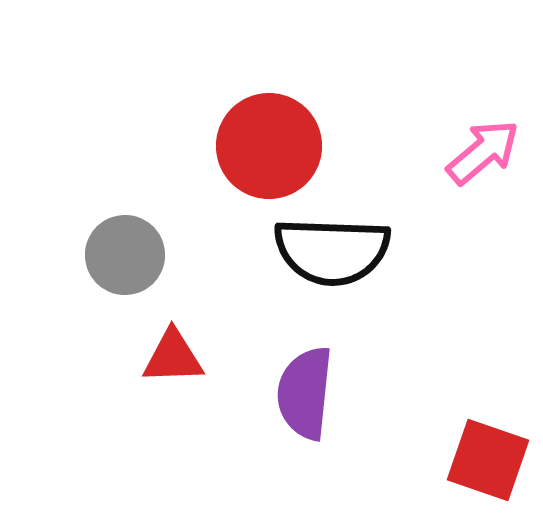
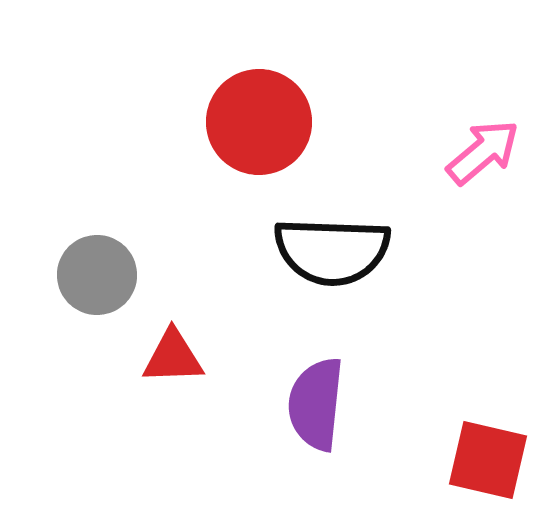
red circle: moved 10 px left, 24 px up
gray circle: moved 28 px left, 20 px down
purple semicircle: moved 11 px right, 11 px down
red square: rotated 6 degrees counterclockwise
